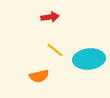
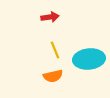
yellow line: rotated 30 degrees clockwise
orange semicircle: moved 14 px right
